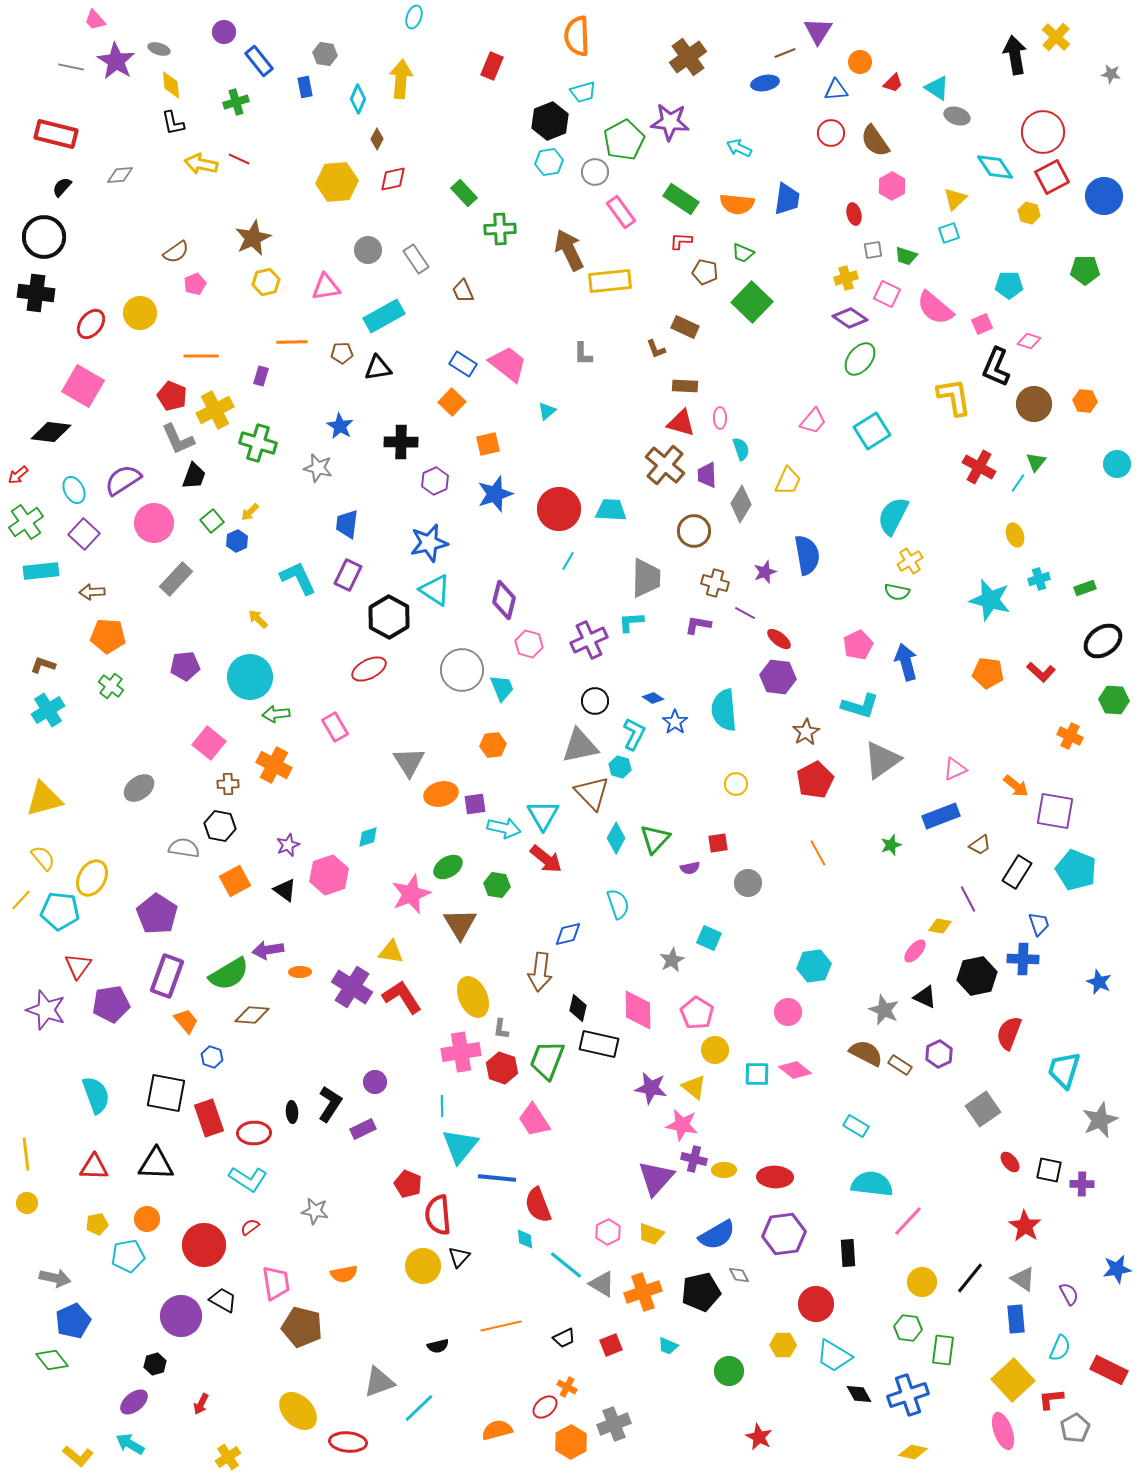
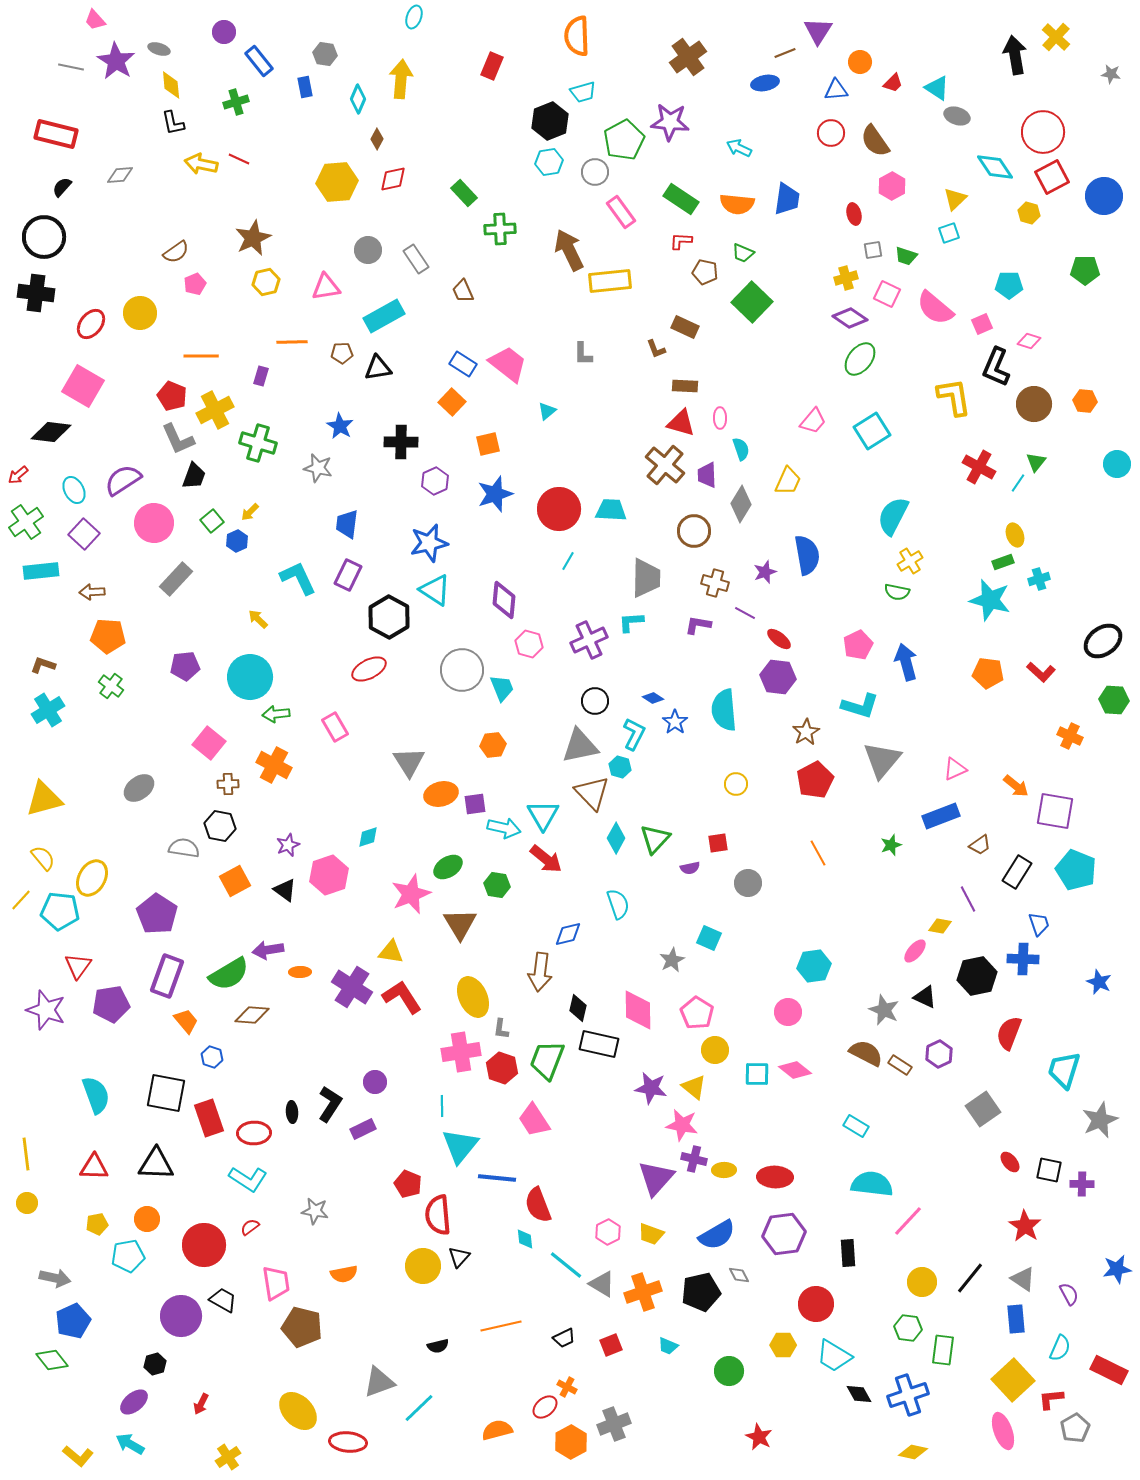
green rectangle at (1085, 588): moved 82 px left, 26 px up
purple diamond at (504, 600): rotated 9 degrees counterclockwise
gray triangle at (882, 760): rotated 15 degrees counterclockwise
